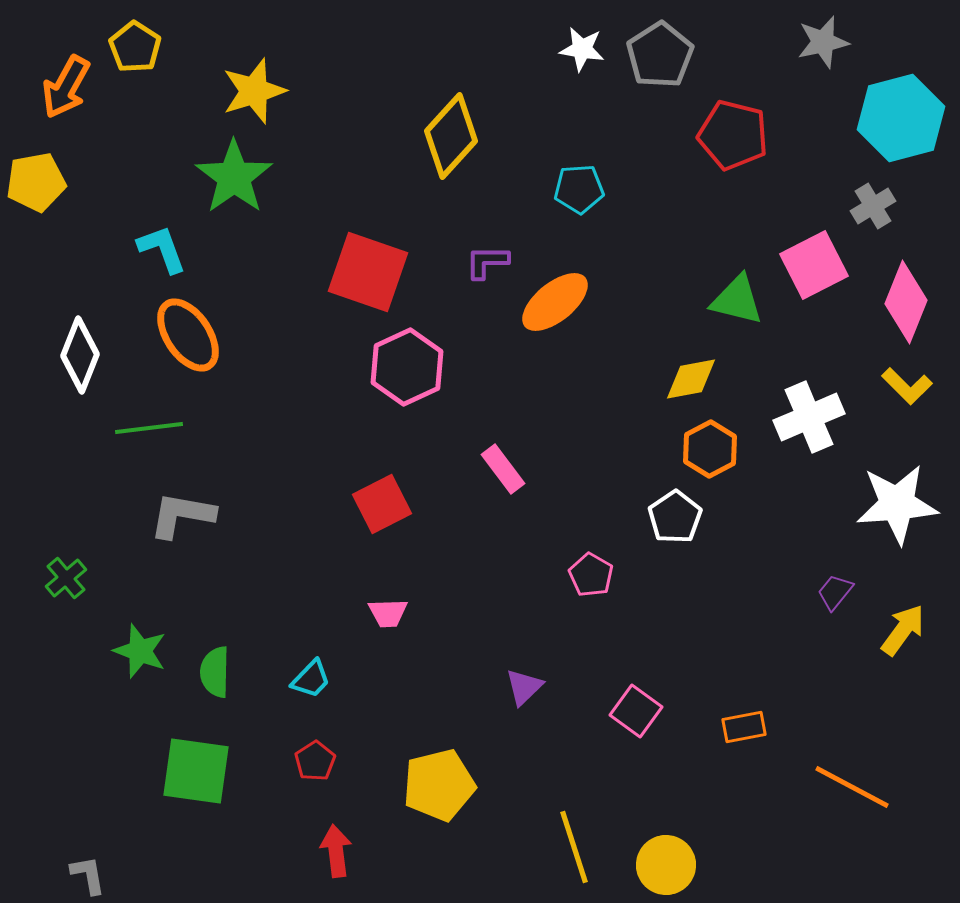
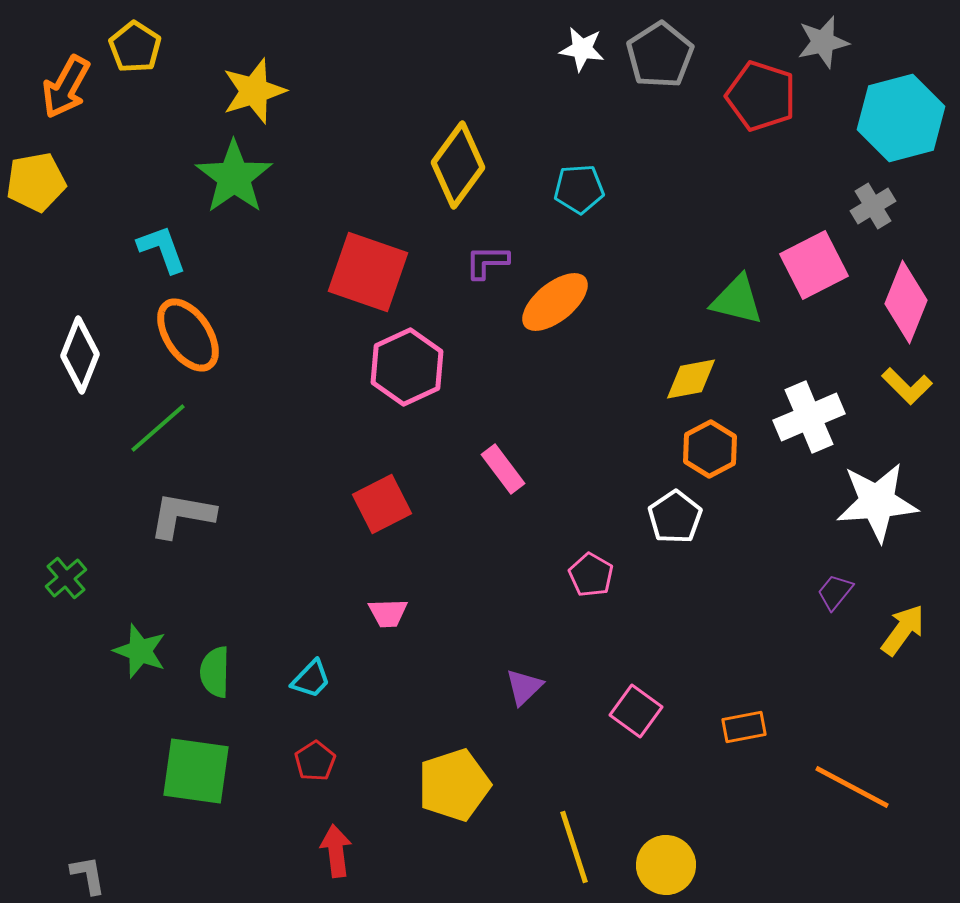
red pentagon at (733, 135): moved 28 px right, 39 px up; rotated 4 degrees clockwise
yellow diamond at (451, 136): moved 7 px right, 29 px down; rotated 6 degrees counterclockwise
green line at (149, 428): moved 9 px right; rotated 34 degrees counterclockwise
white star at (897, 504): moved 20 px left, 2 px up
yellow pentagon at (439, 785): moved 15 px right; rotated 4 degrees counterclockwise
